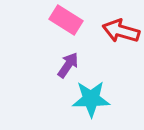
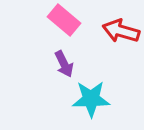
pink rectangle: moved 2 px left; rotated 8 degrees clockwise
purple arrow: moved 4 px left, 1 px up; rotated 120 degrees clockwise
